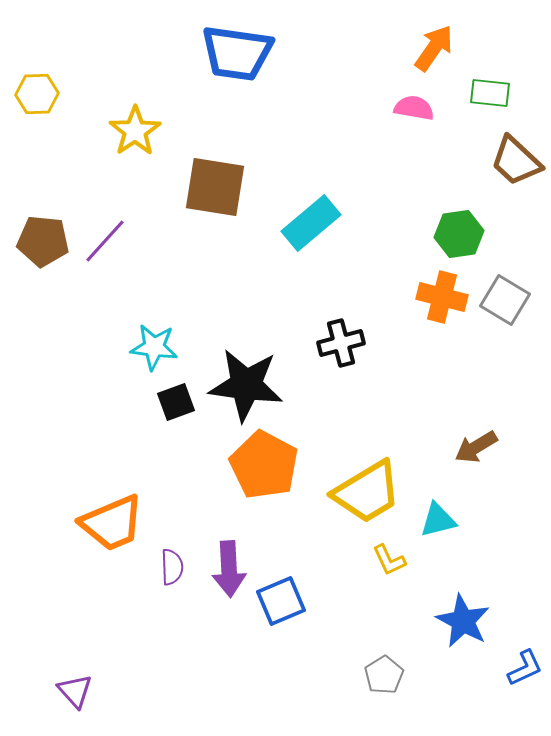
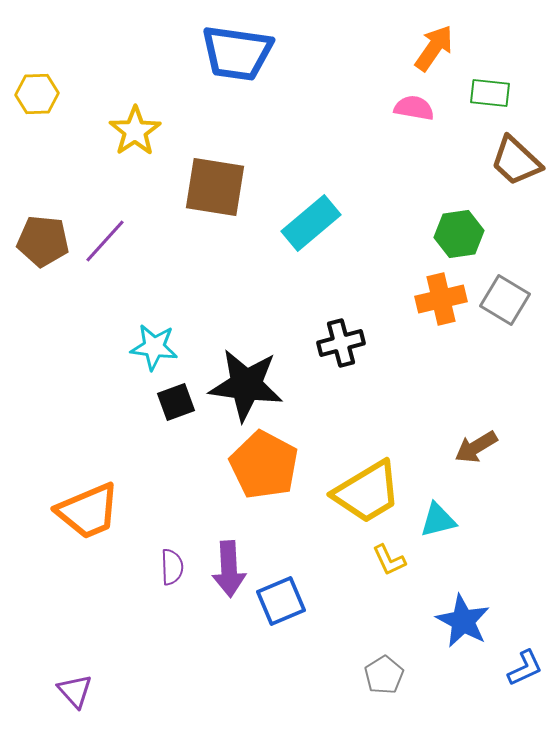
orange cross: moved 1 px left, 2 px down; rotated 27 degrees counterclockwise
orange trapezoid: moved 24 px left, 12 px up
